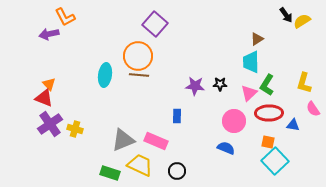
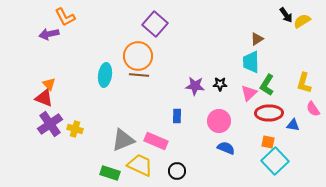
pink circle: moved 15 px left
